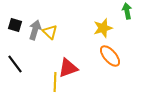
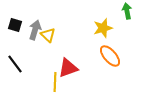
yellow triangle: moved 2 px left, 3 px down
